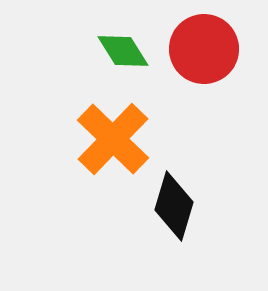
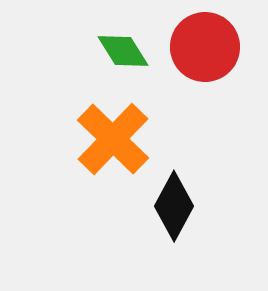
red circle: moved 1 px right, 2 px up
black diamond: rotated 12 degrees clockwise
